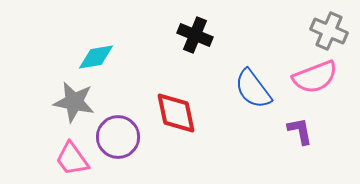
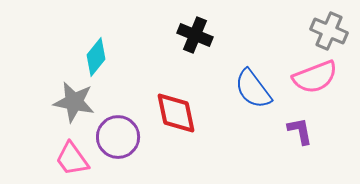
cyan diamond: rotated 42 degrees counterclockwise
